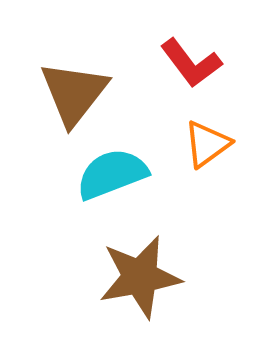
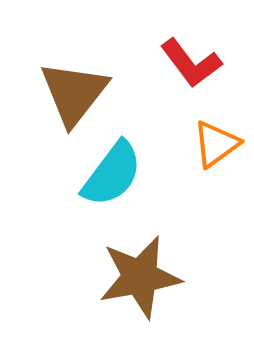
orange triangle: moved 9 px right
cyan semicircle: rotated 148 degrees clockwise
